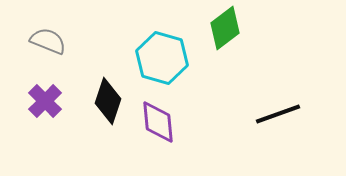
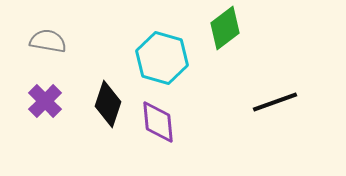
gray semicircle: rotated 12 degrees counterclockwise
black diamond: moved 3 px down
black line: moved 3 px left, 12 px up
